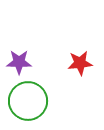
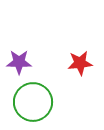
green circle: moved 5 px right, 1 px down
